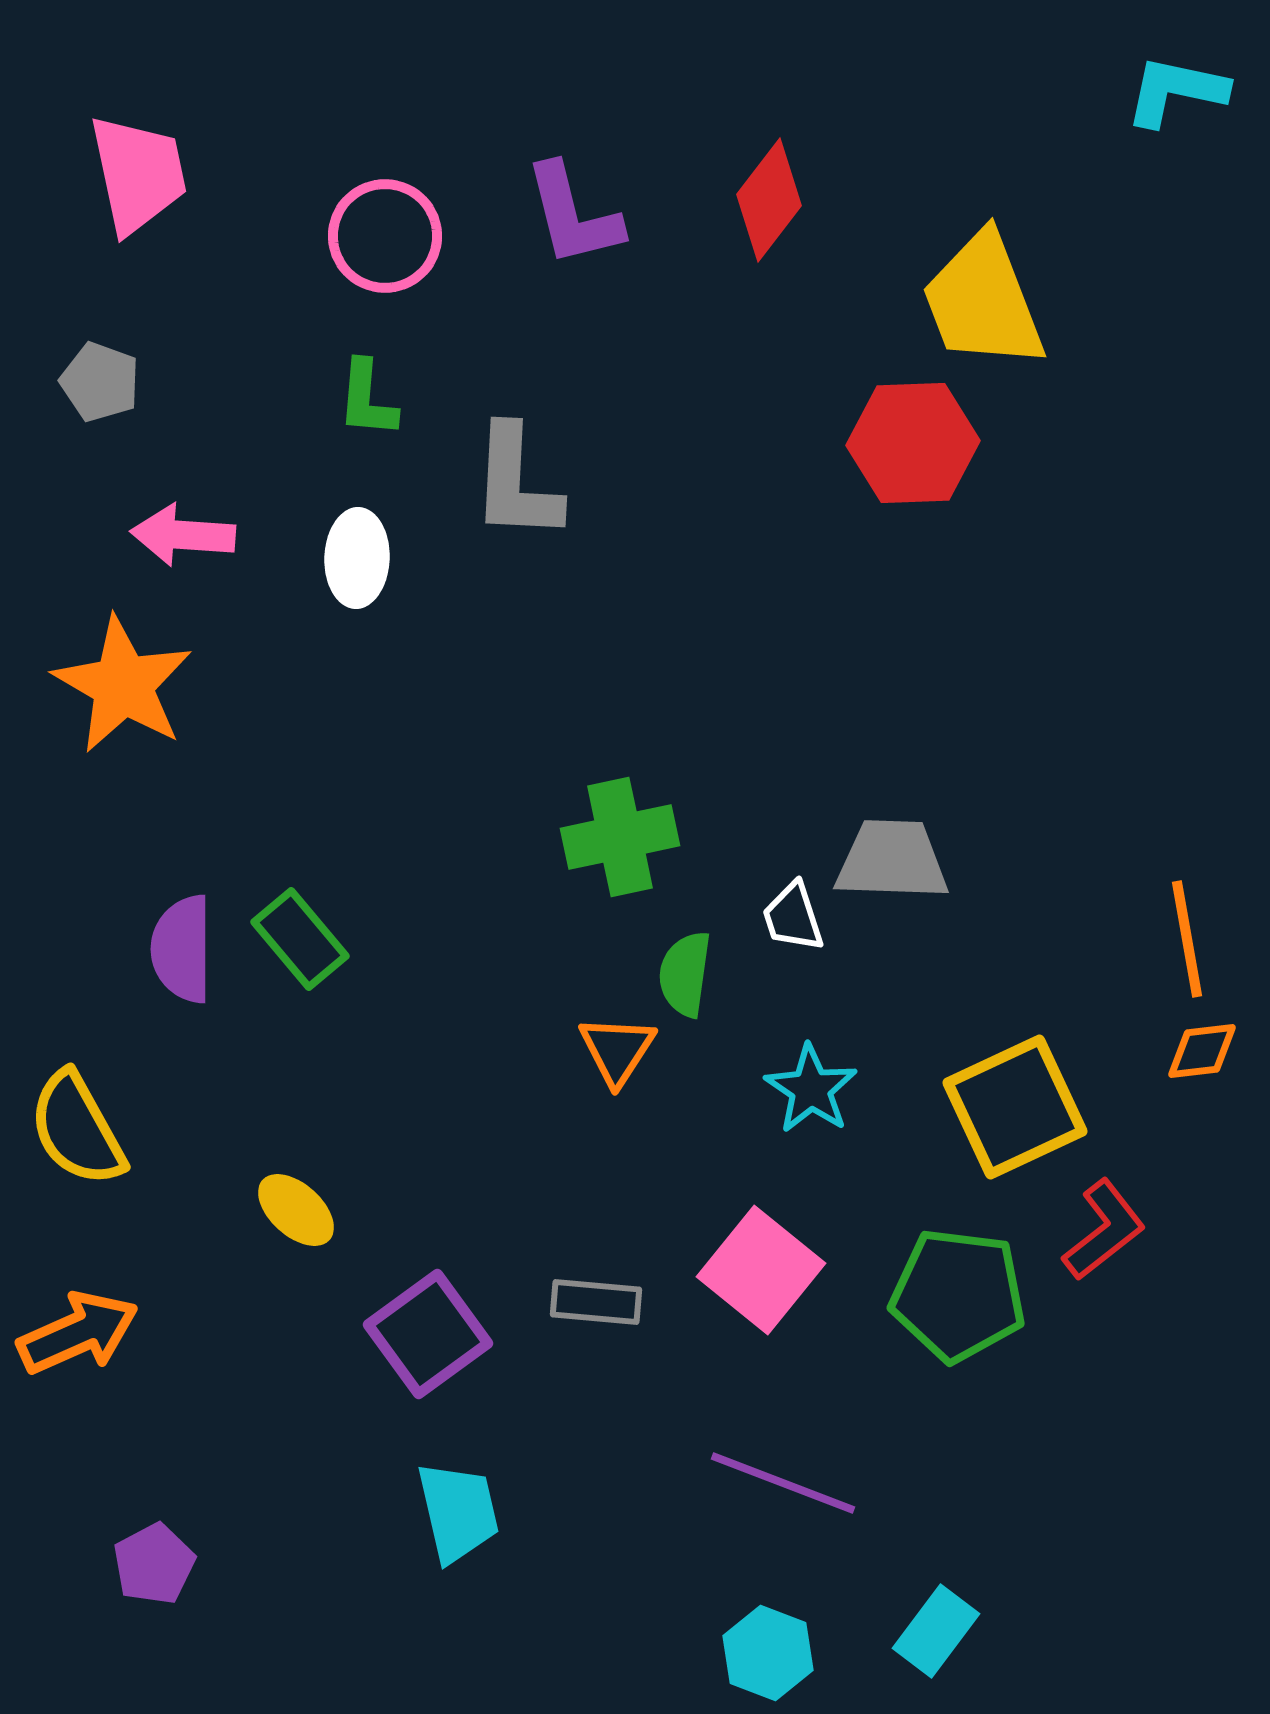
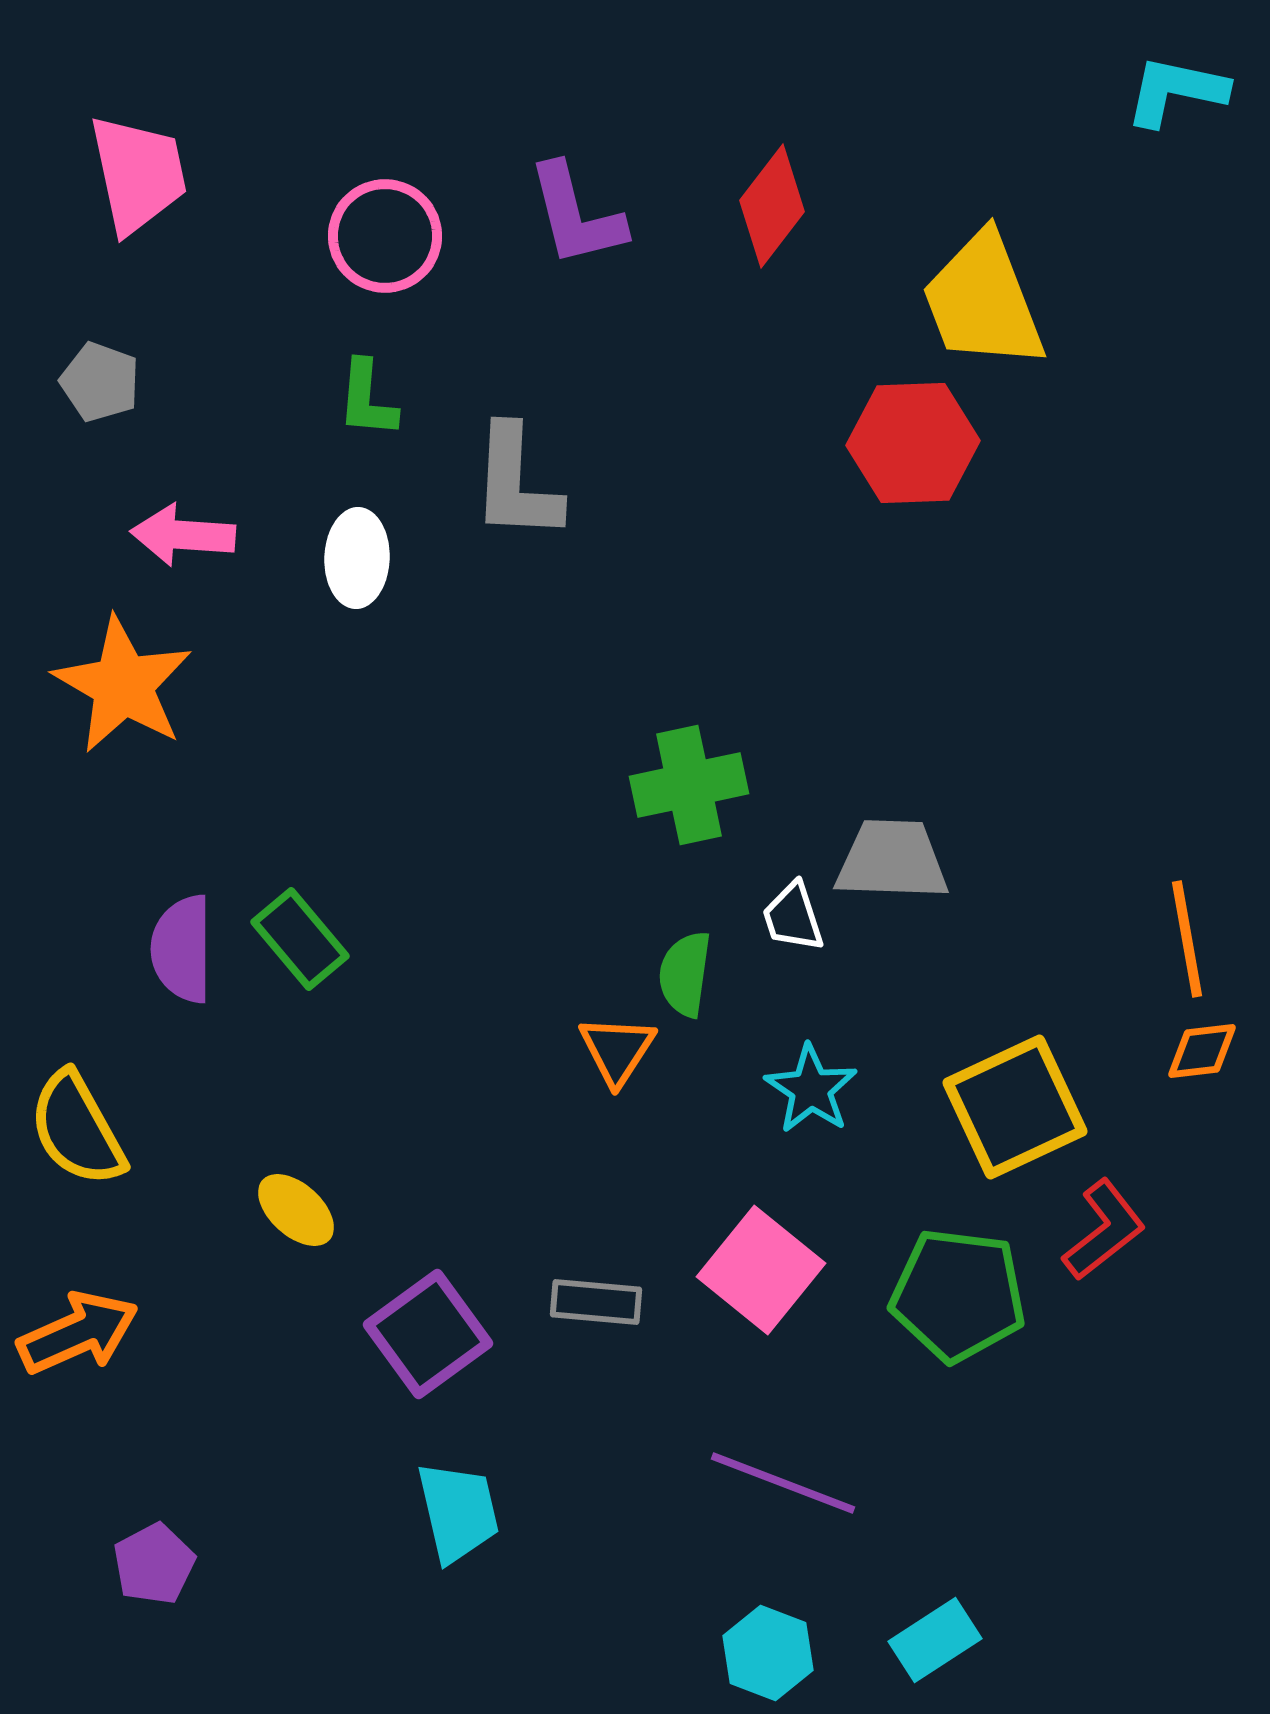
red diamond: moved 3 px right, 6 px down
purple L-shape: moved 3 px right
green cross: moved 69 px right, 52 px up
cyan rectangle: moved 1 px left, 9 px down; rotated 20 degrees clockwise
